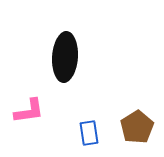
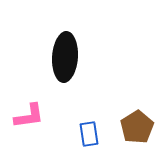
pink L-shape: moved 5 px down
blue rectangle: moved 1 px down
